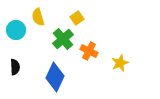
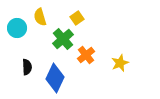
yellow semicircle: moved 2 px right
cyan circle: moved 1 px right, 2 px up
orange cross: moved 3 px left, 4 px down; rotated 24 degrees clockwise
black semicircle: moved 12 px right
blue diamond: moved 1 px down
